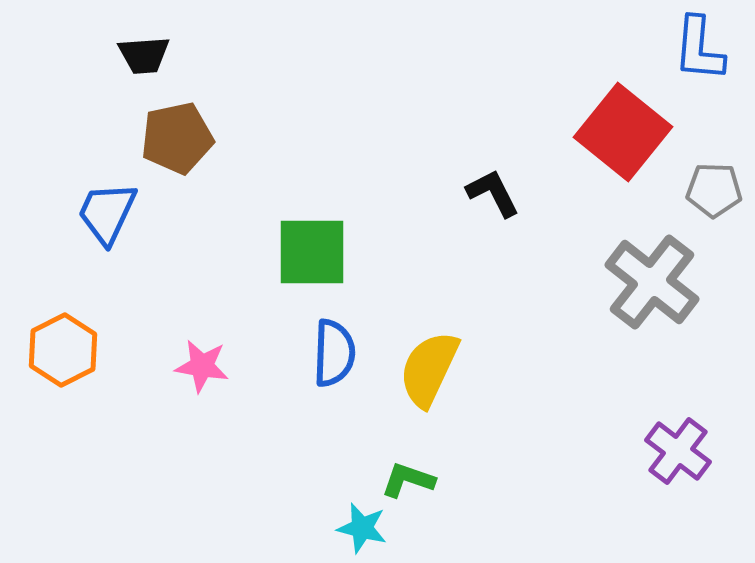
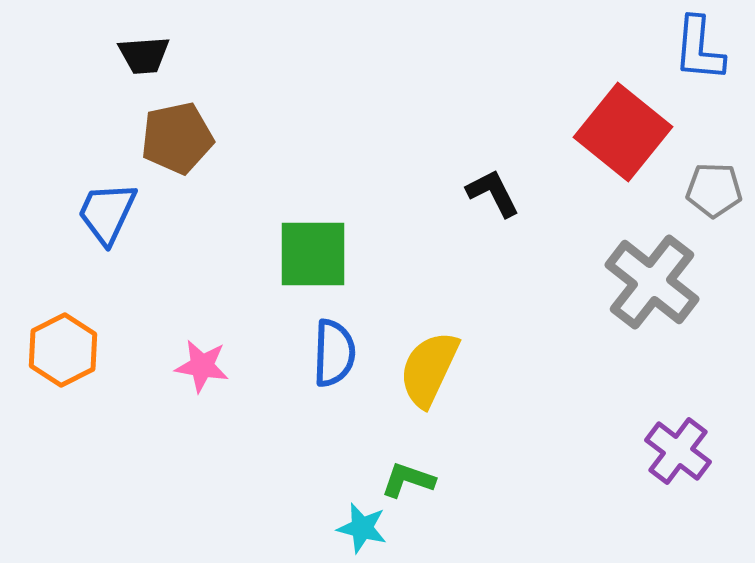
green square: moved 1 px right, 2 px down
